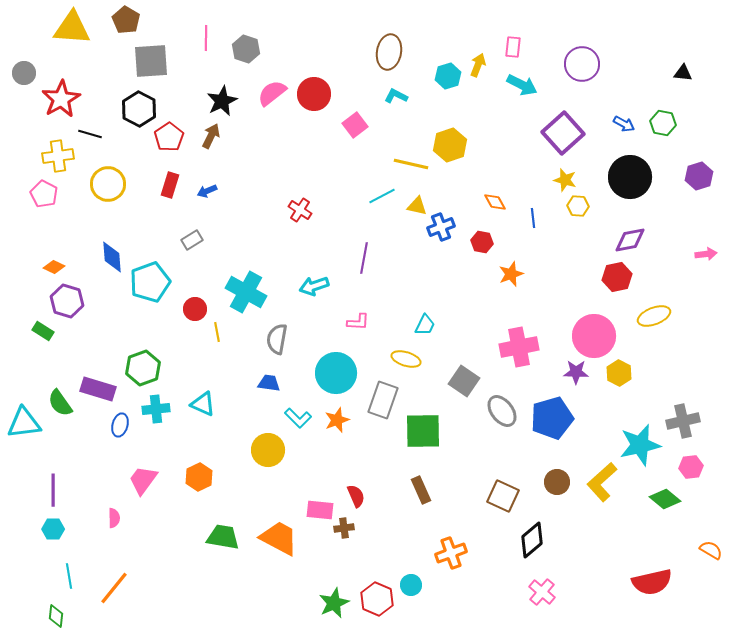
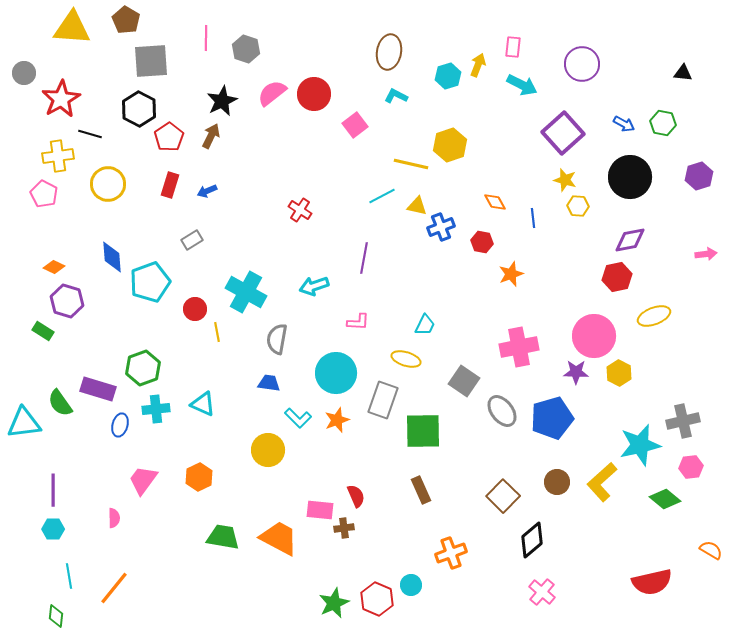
brown square at (503, 496): rotated 20 degrees clockwise
